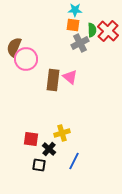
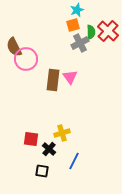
cyan star: moved 2 px right; rotated 24 degrees counterclockwise
orange square: rotated 24 degrees counterclockwise
green semicircle: moved 1 px left, 2 px down
brown semicircle: rotated 48 degrees counterclockwise
pink triangle: rotated 14 degrees clockwise
black square: moved 3 px right, 6 px down
